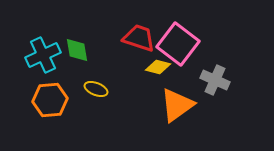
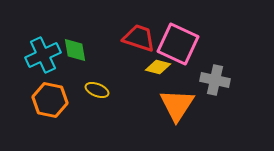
pink square: rotated 12 degrees counterclockwise
green diamond: moved 2 px left
gray cross: rotated 12 degrees counterclockwise
yellow ellipse: moved 1 px right, 1 px down
orange hexagon: rotated 16 degrees clockwise
orange triangle: rotated 21 degrees counterclockwise
